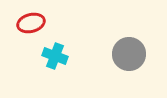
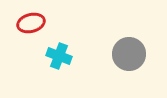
cyan cross: moved 4 px right
